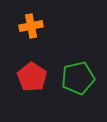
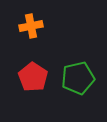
red pentagon: moved 1 px right
